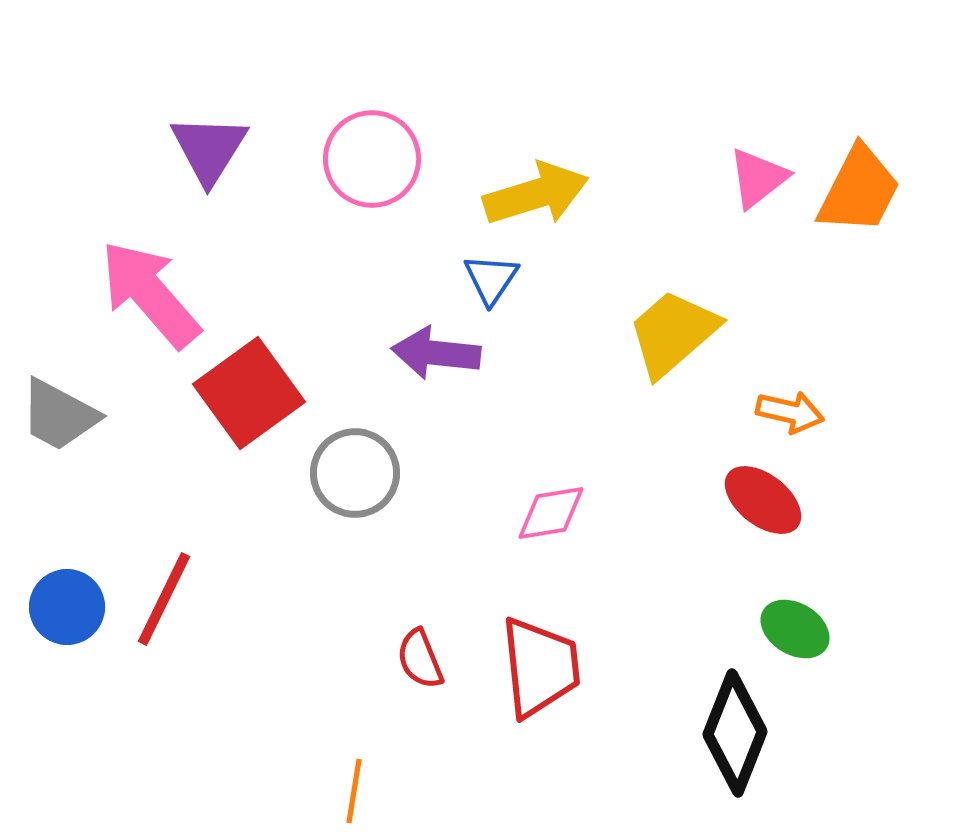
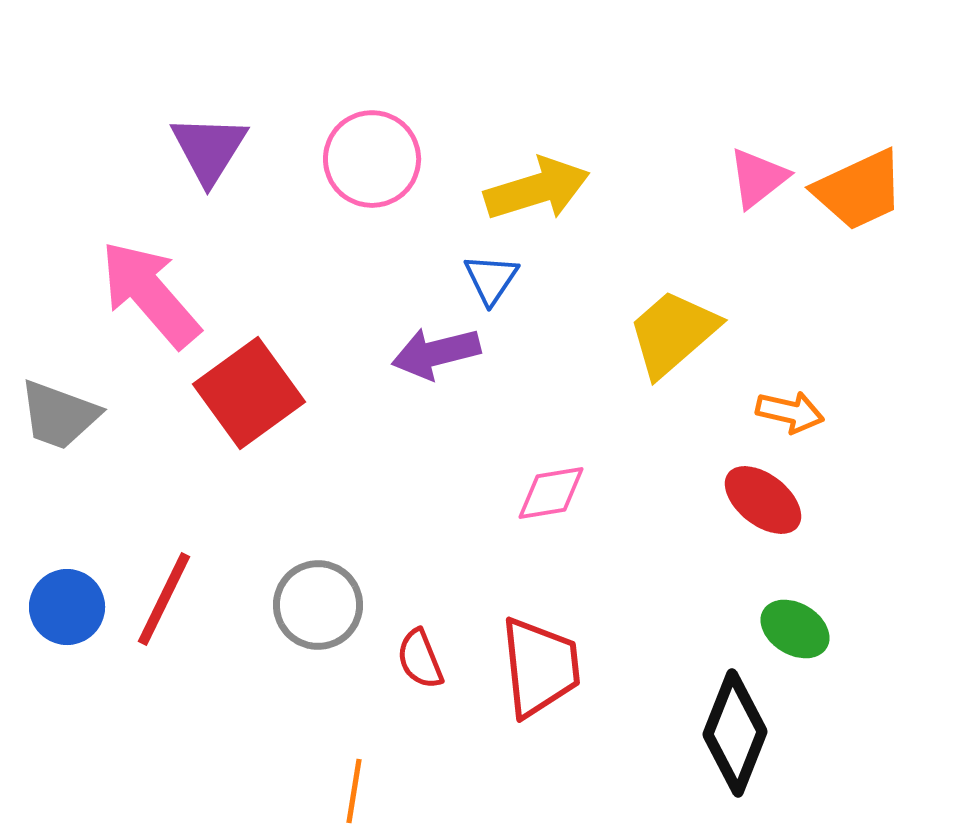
orange trapezoid: rotated 38 degrees clockwise
yellow arrow: moved 1 px right, 5 px up
purple arrow: rotated 20 degrees counterclockwise
gray trapezoid: rotated 8 degrees counterclockwise
gray circle: moved 37 px left, 132 px down
pink diamond: moved 20 px up
